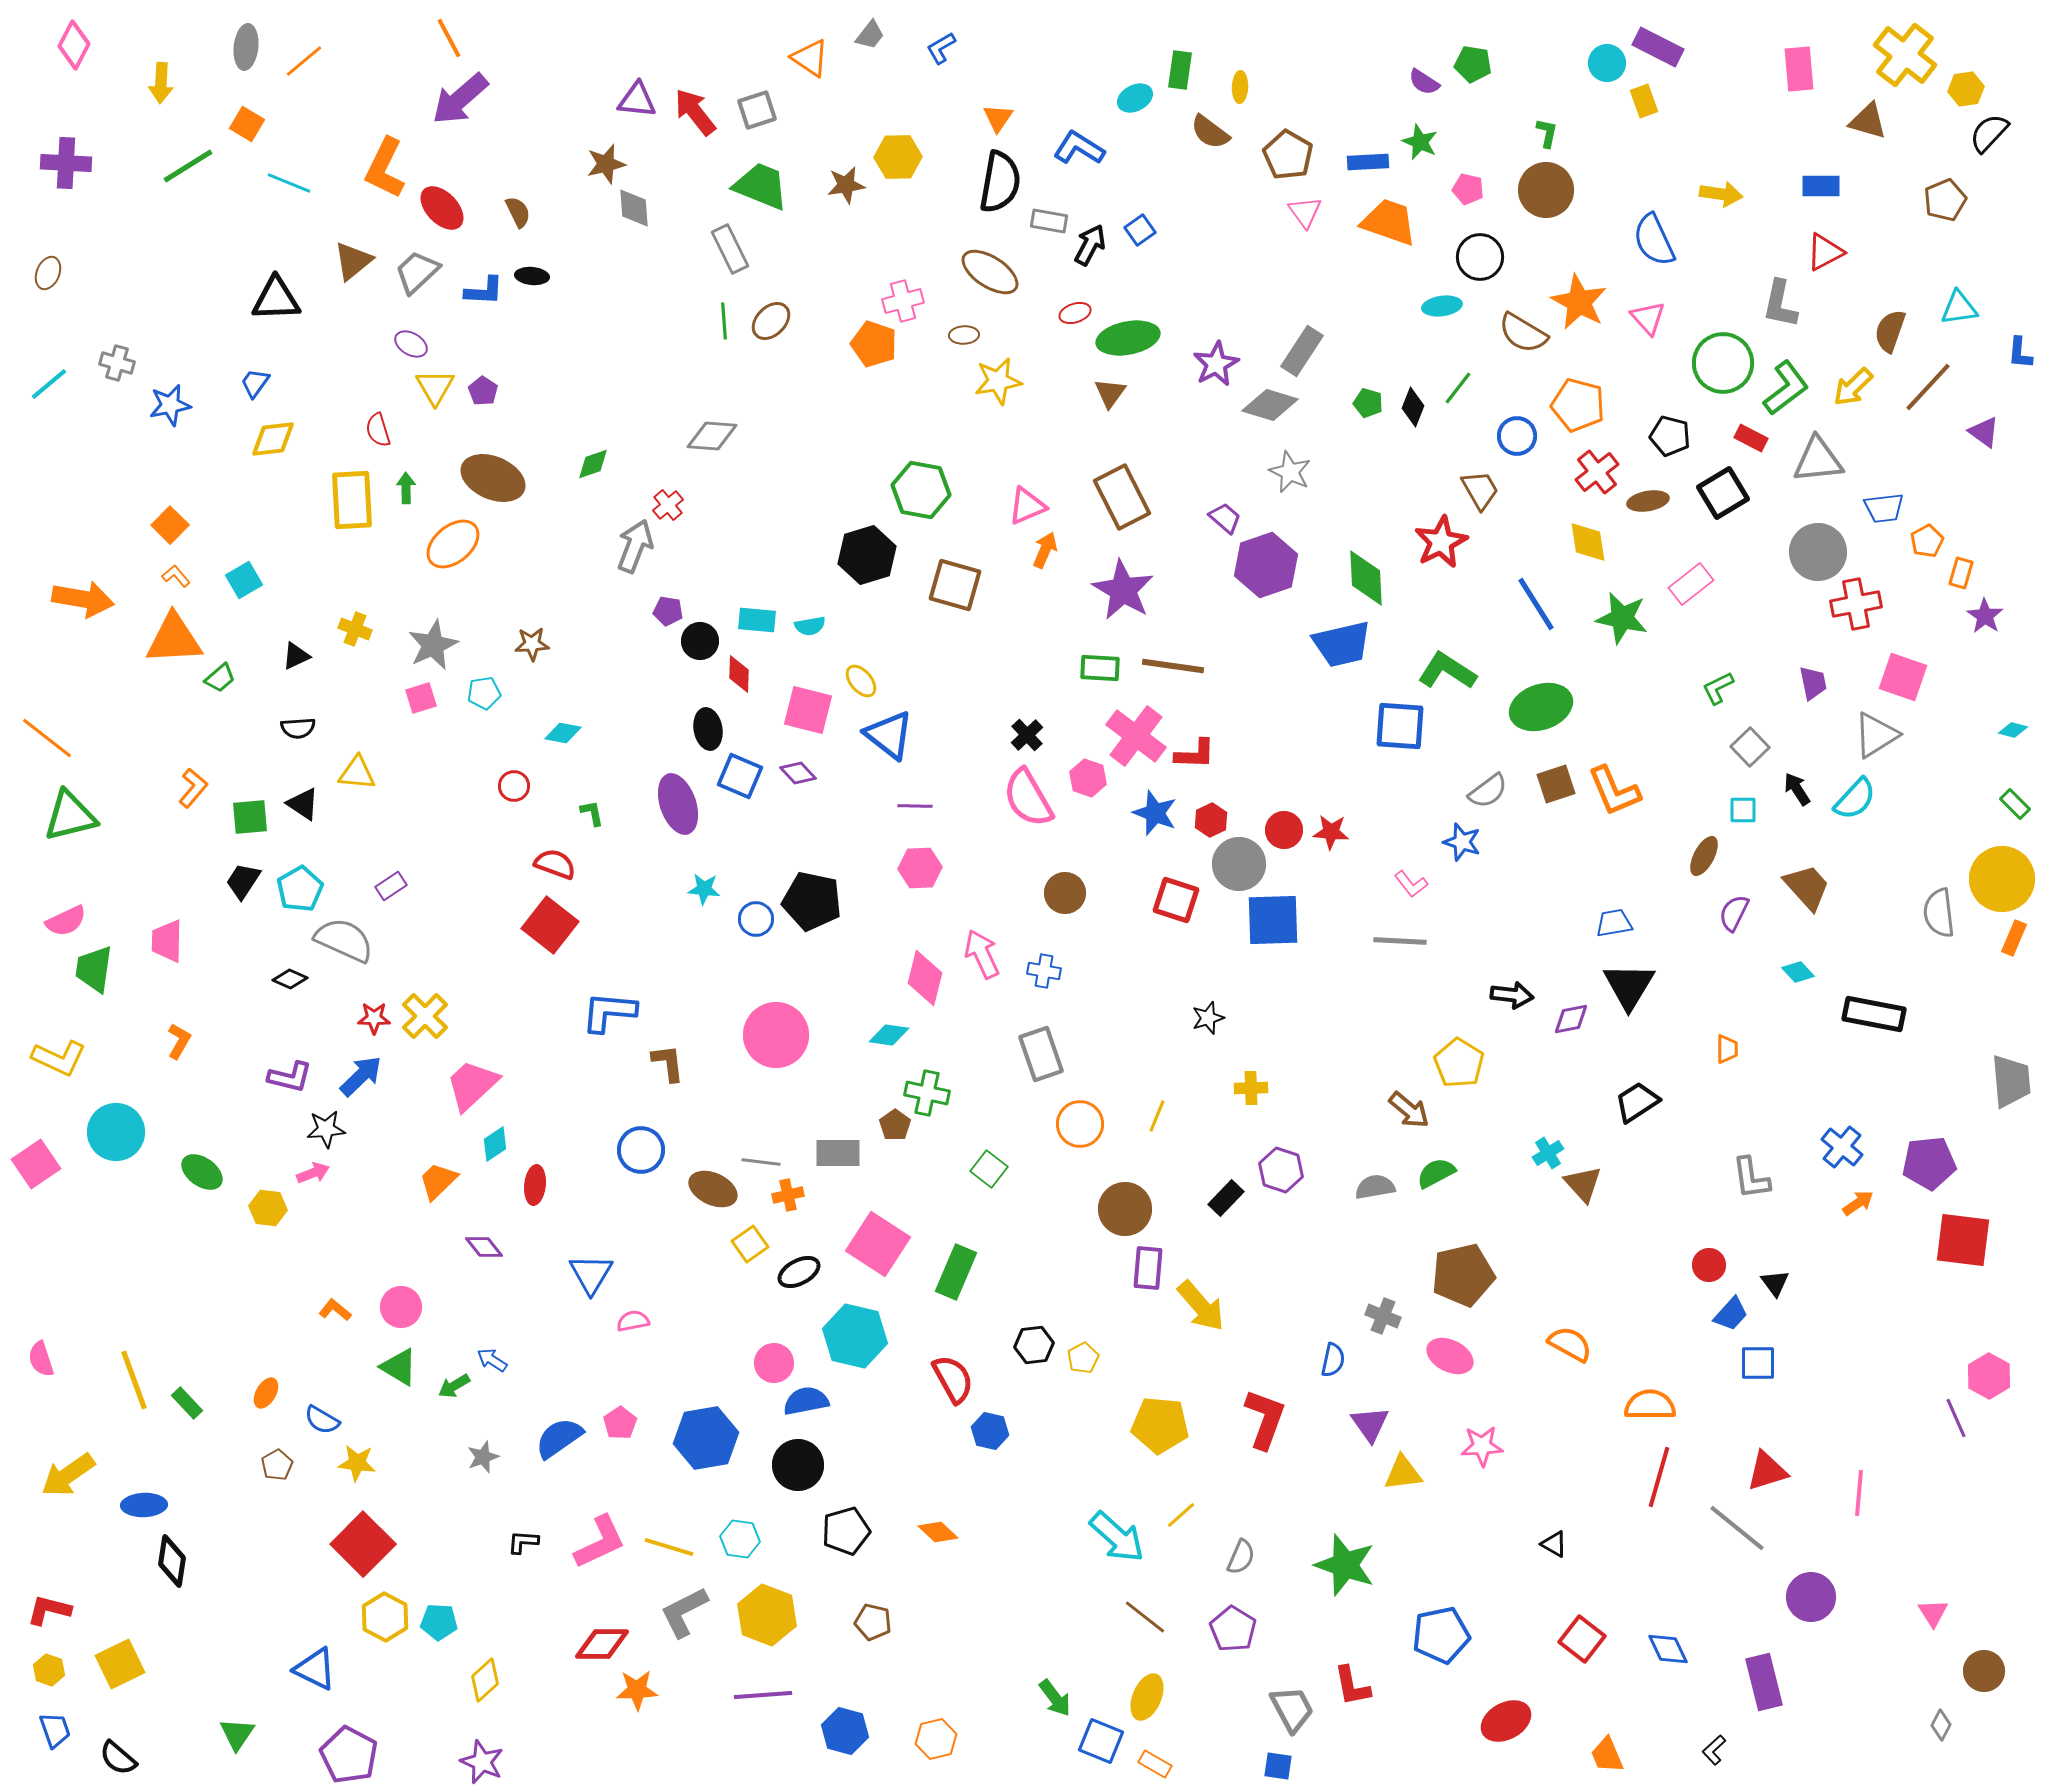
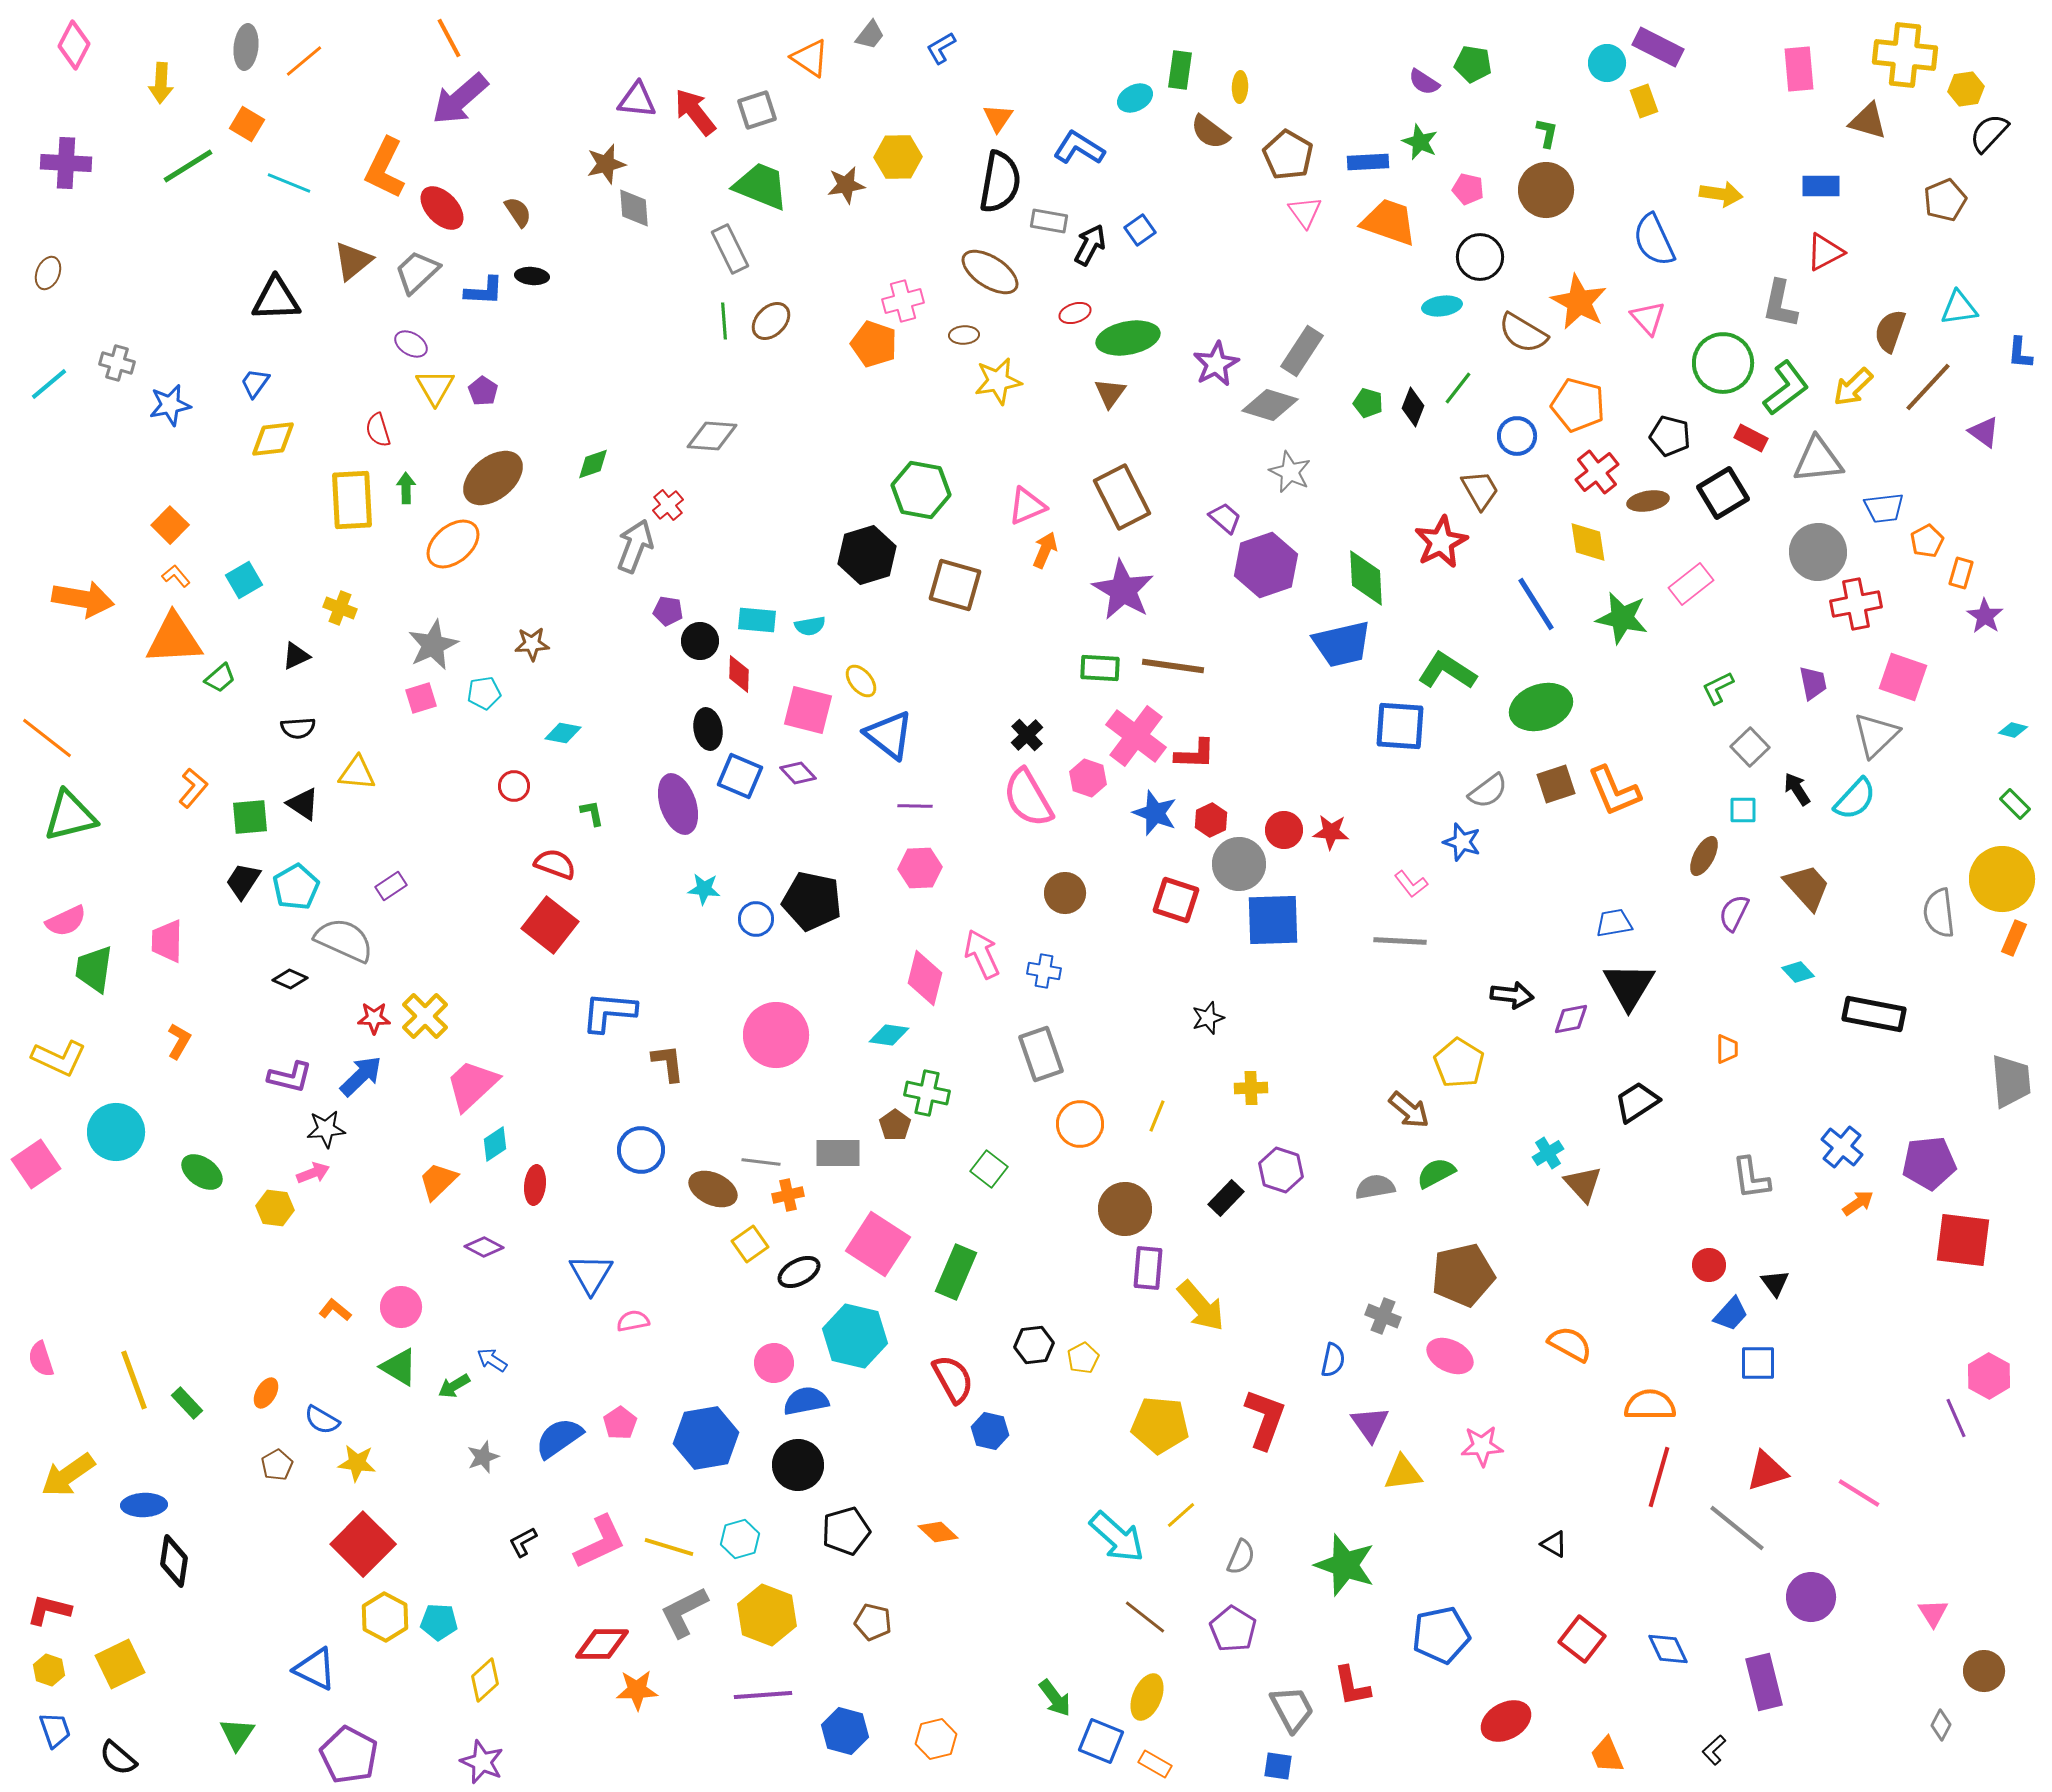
yellow cross at (1905, 55): rotated 32 degrees counterclockwise
brown semicircle at (518, 212): rotated 8 degrees counterclockwise
brown ellipse at (493, 478): rotated 62 degrees counterclockwise
yellow cross at (355, 629): moved 15 px left, 21 px up
gray triangle at (1876, 735): rotated 12 degrees counterclockwise
cyan pentagon at (300, 889): moved 4 px left, 2 px up
yellow hexagon at (268, 1208): moved 7 px right
purple diamond at (484, 1247): rotated 24 degrees counterclockwise
pink line at (1859, 1493): rotated 63 degrees counterclockwise
cyan hexagon at (740, 1539): rotated 24 degrees counterclockwise
black L-shape at (523, 1542): rotated 32 degrees counterclockwise
black diamond at (172, 1561): moved 2 px right
